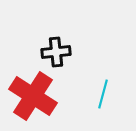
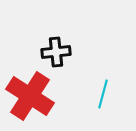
red cross: moved 3 px left
